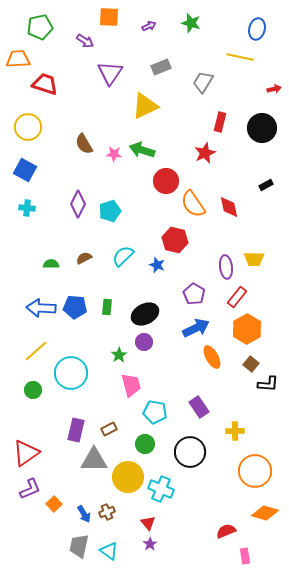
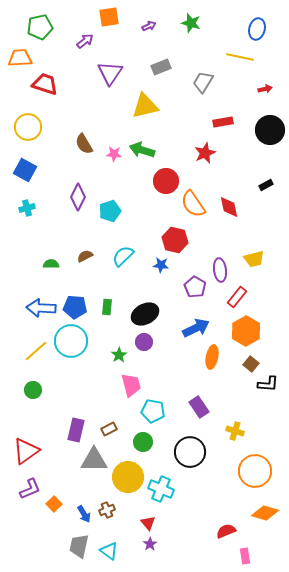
orange square at (109, 17): rotated 10 degrees counterclockwise
purple arrow at (85, 41): rotated 72 degrees counterclockwise
orange trapezoid at (18, 59): moved 2 px right, 1 px up
red arrow at (274, 89): moved 9 px left
yellow triangle at (145, 106): rotated 12 degrees clockwise
red rectangle at (220, 122): moved 3 px right; rotated 66 degrees clockwise
black circle at (262, 128): moved 8 px right, 2 px down
purple diamond at (78, 204): moved 7 px up
cyan cross at (27, 208): rotated 21 degrees counterclockwise
brown semicircle at (84, 258): moved 1 px right, 2 px up
yellow trapezoid at (254, 259): rotated 15 degrees counterclockwise
blue star at (157, 265): moved 4 px right; rotated 14 degrees counterclockwise
purple ellipse at (226, 267): moved 6 px left, 3 px down
purple pentagon at (194, 294): moved 1 px right, 7 px up
orange hexagon at (247, 329): moved 1 px left, 2 px down
orange ellipse at (212, 357): rotated 40 degrees clockwise
cyan circle at (71, 373): moved 32 px up
cyan pentagon at (155, 412): moved 2 px left, 1 px up
yellow cross at (235, 431): rotated 18 degrees clockwise
green circle at (145, 444): moved 2 px left, 2 px up
red triangle at (26, 453): moved 2 px up
brown cross at (107, 512): moved 2 px up
